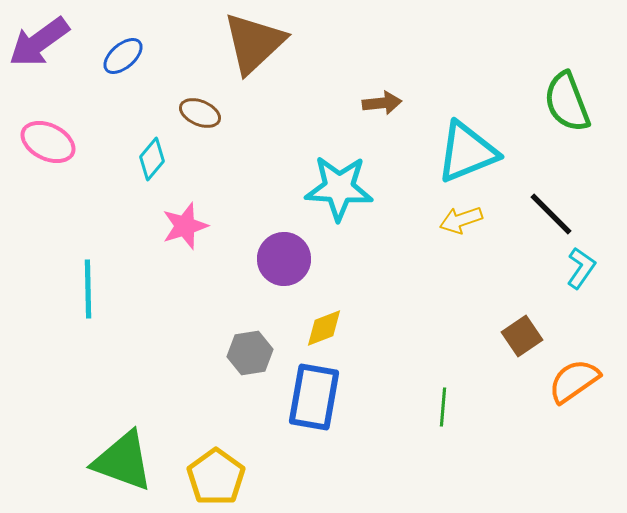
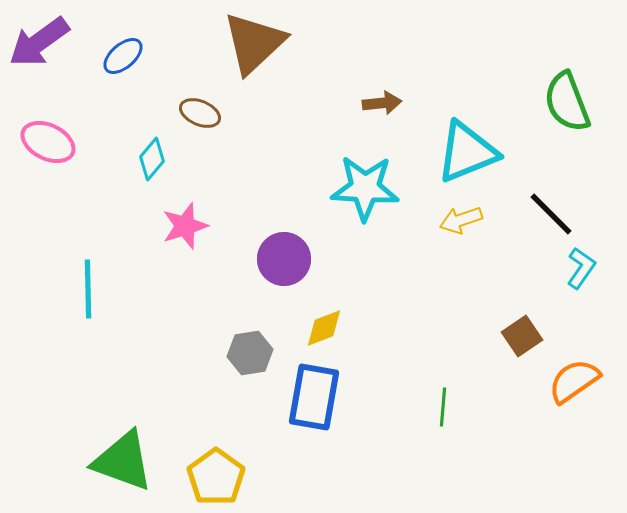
cyan star: moved 26 px right
